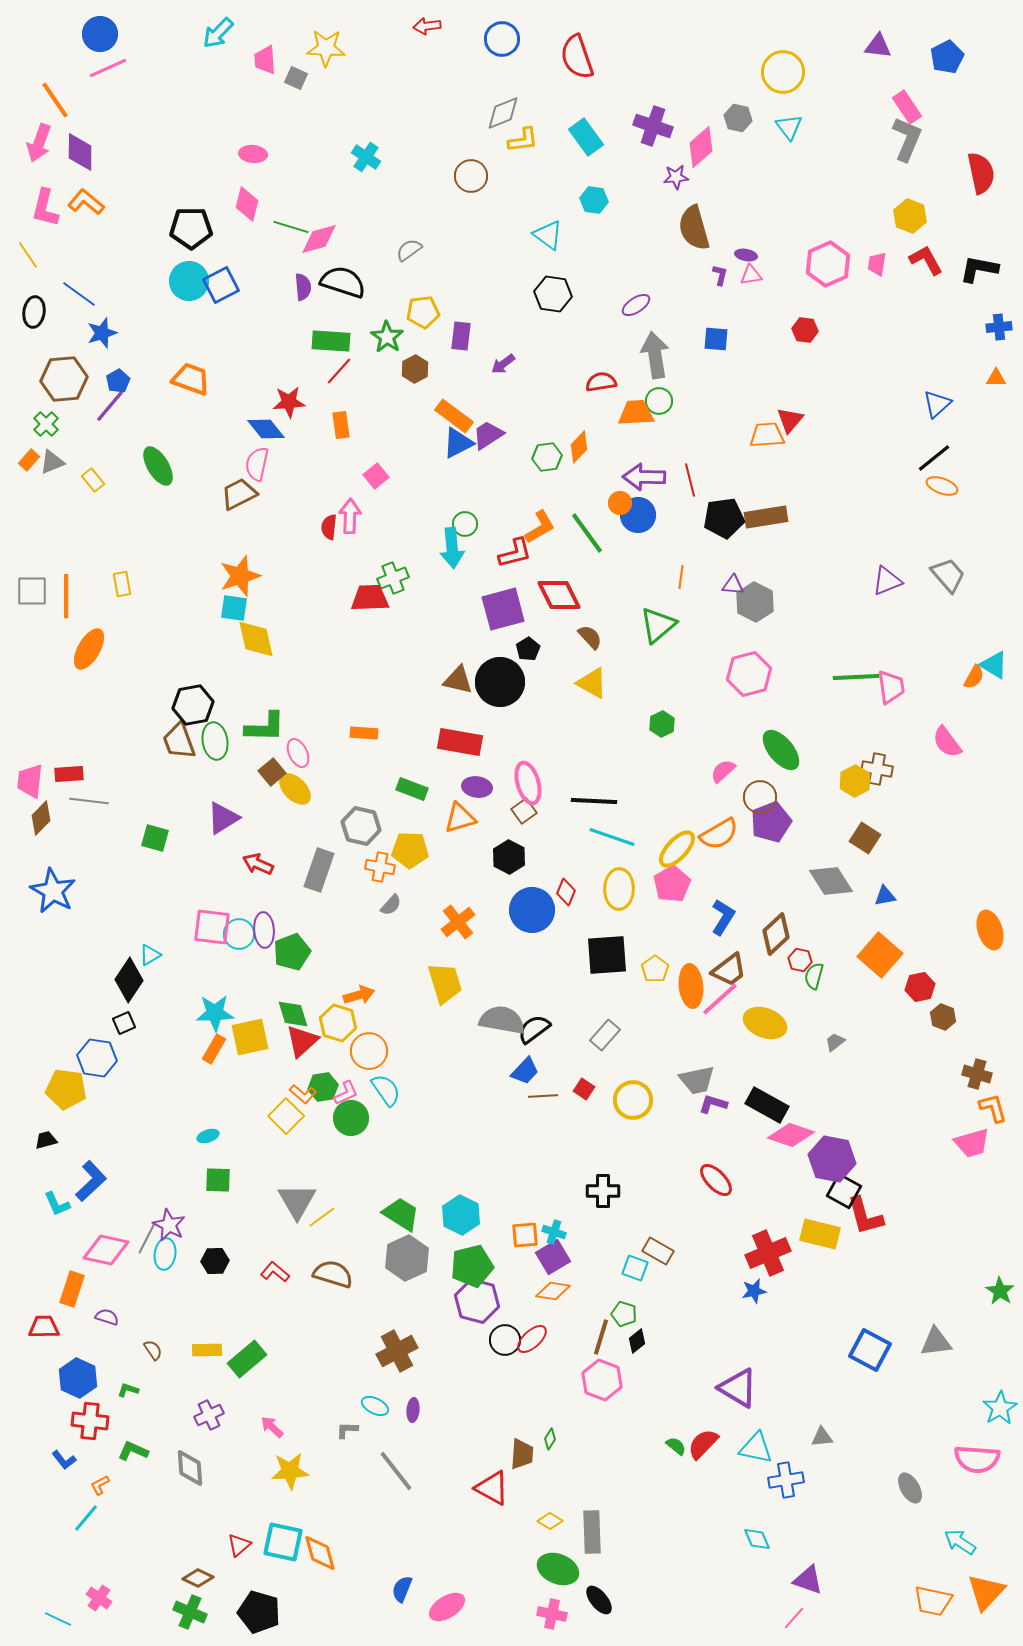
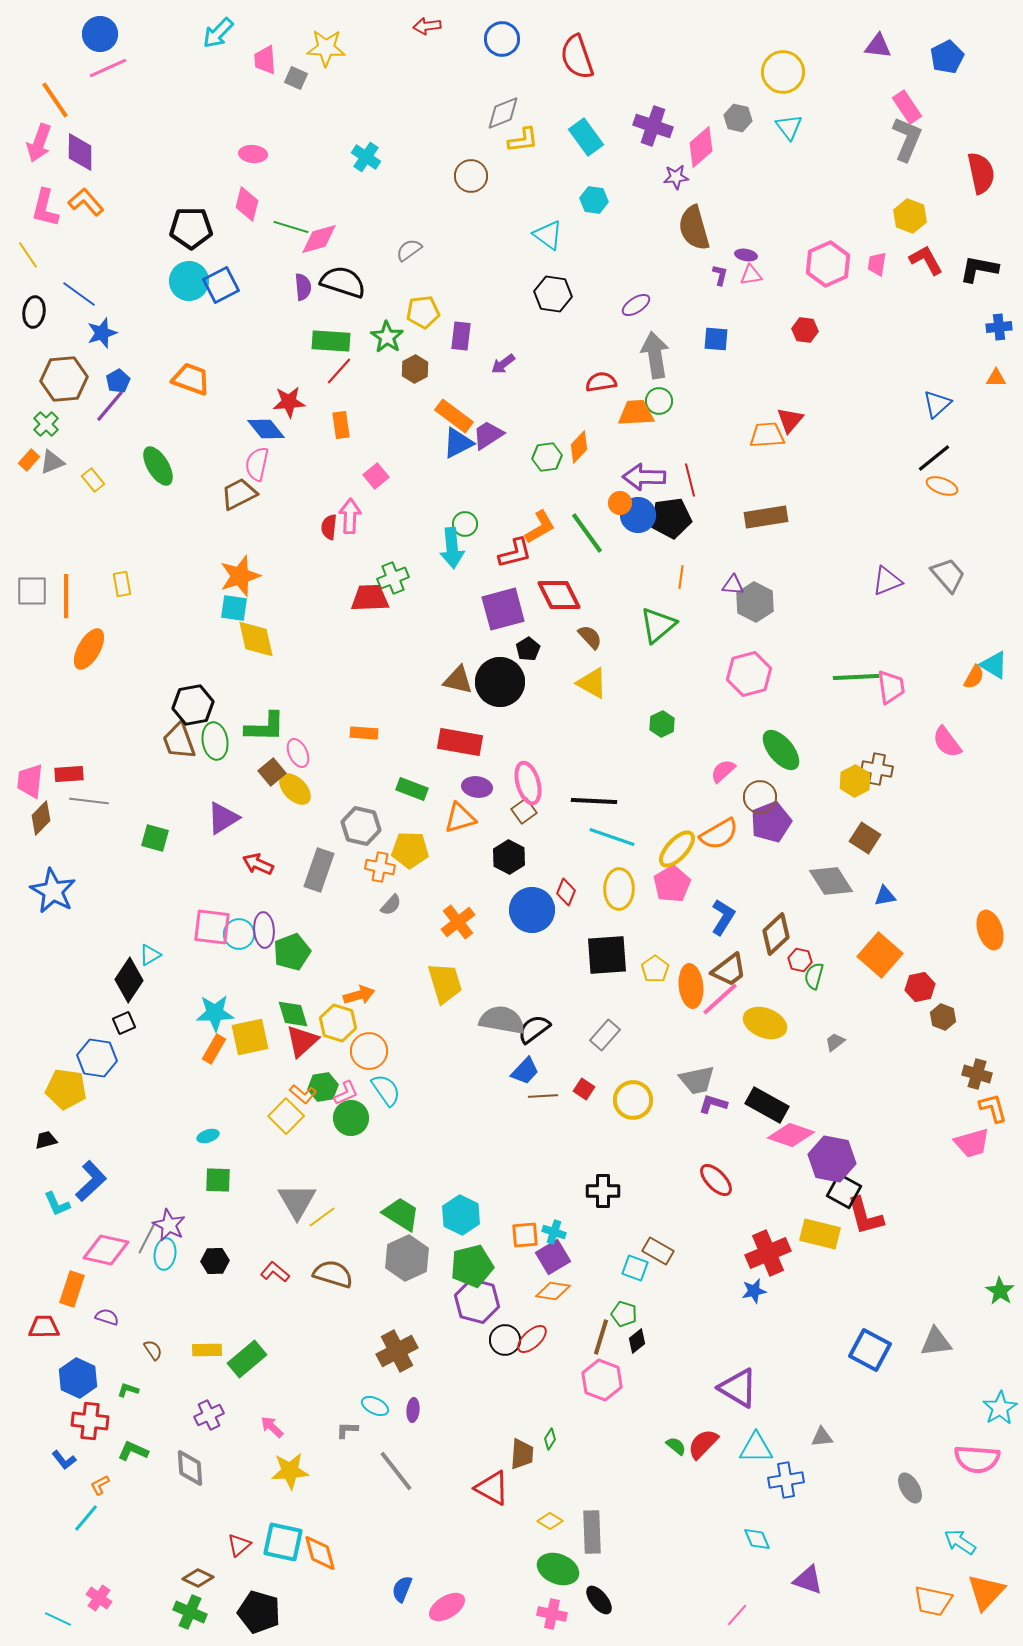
orange L-shape at (86, 202): rotated 9 degrees clockwise
black pentagon at (724, 518): moved 53 px left
cyan triangle at (756, 1448): rotated 12 degrees counterclockwise
pink line at (794, 1618): moved 57 px left, 3 px up
